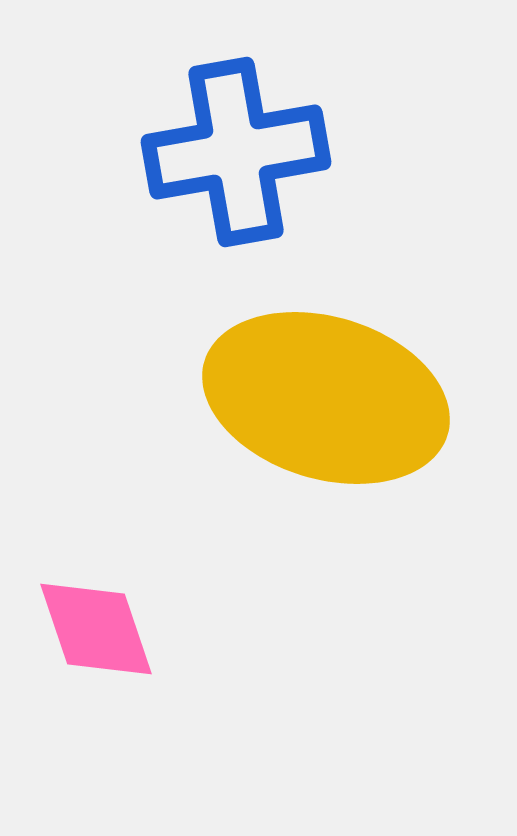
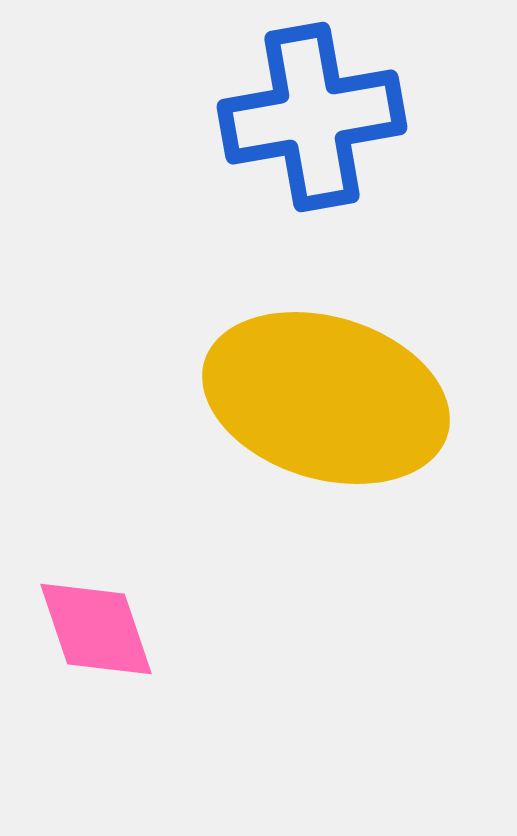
blue cross: moved 76 px right, 35 px up
